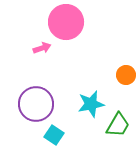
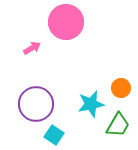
pink arrow: moved 10 px left; rotated 12 degrees counterclockwise
orange circle: moved 5 px left, 13 px down
